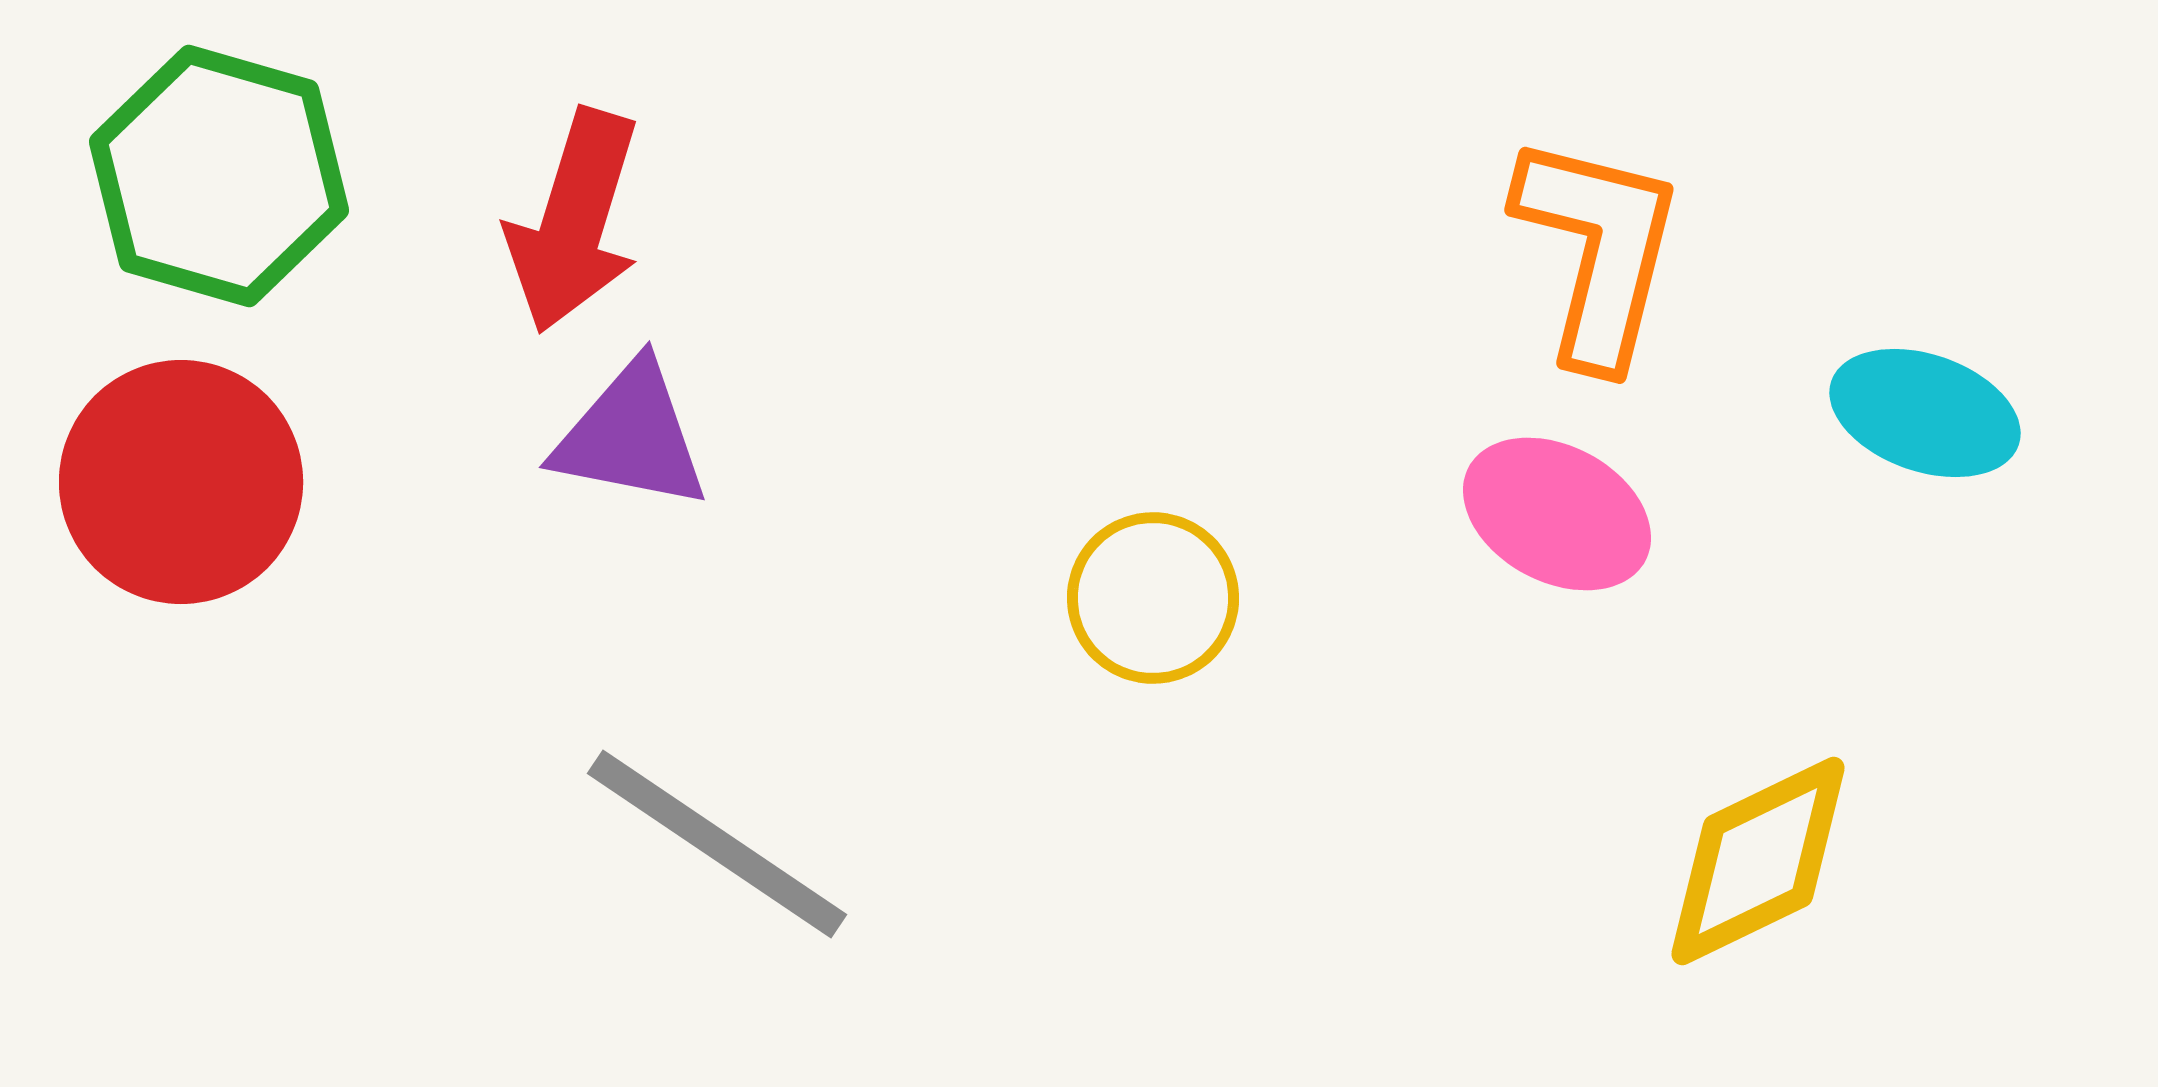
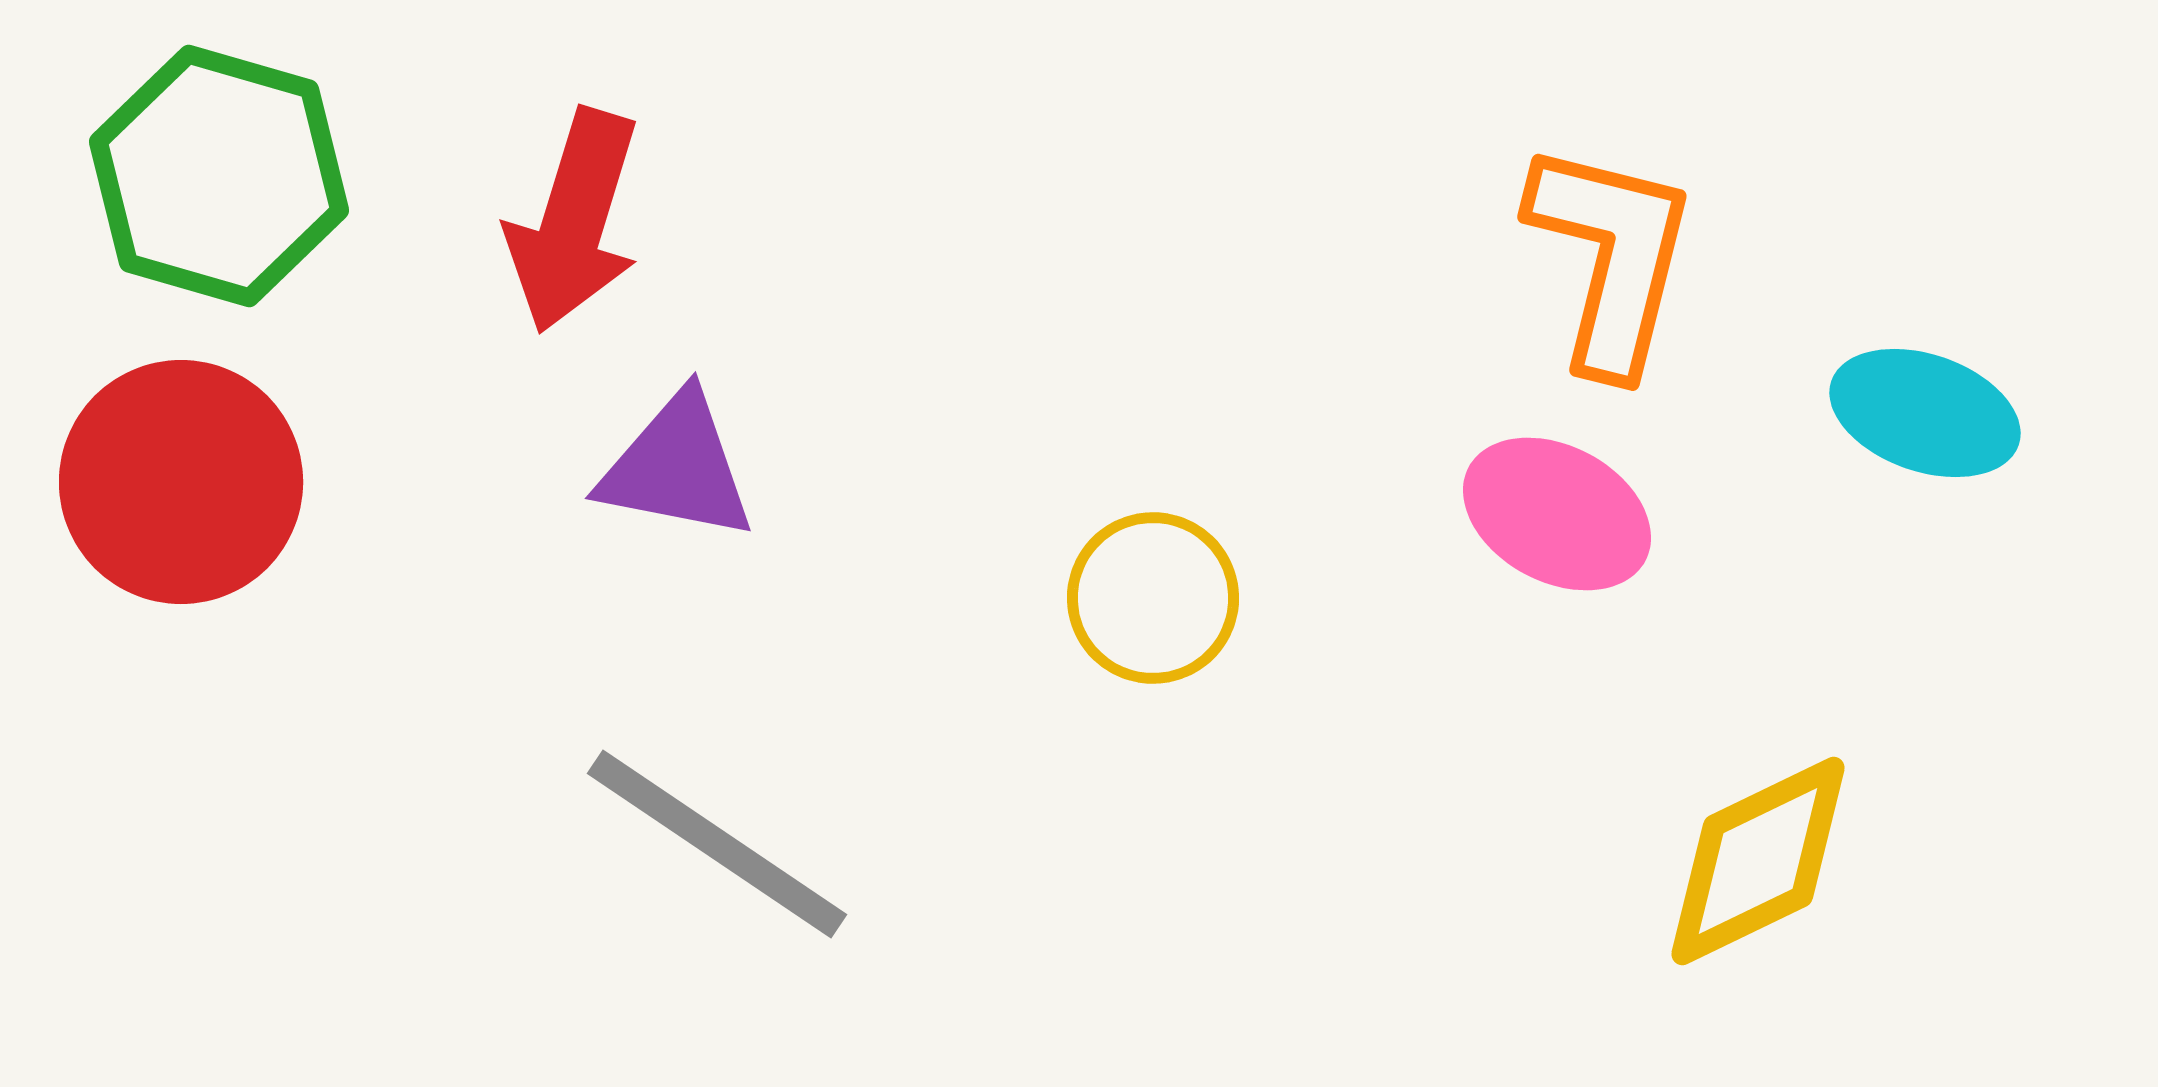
orange L-shape: moved 13 px right, 7 px down
purple triangle: moved 46 px right, 31 px down
